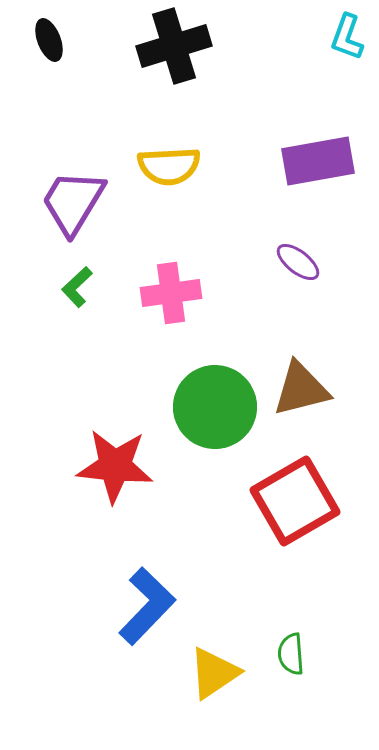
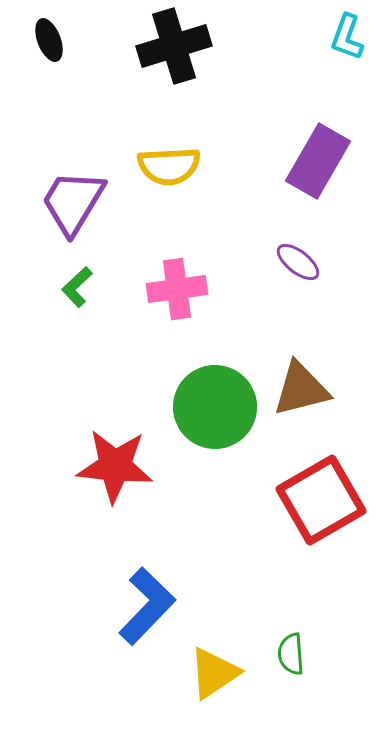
purple rectangle: rotated 50 degrees counterclockwise
pink cross: moved 6 px right, 4 px up
red square: moved 26 px right, 1 px up
